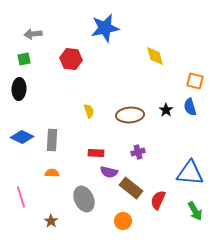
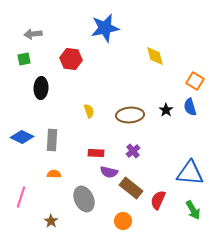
orange square: rotated 18 degrees clockwise
black ellipse: moved 22 px right, 1 px up
purple cross: moved 5 px left, 1 px up; rotated 24 degrees counterclockwise
orange semicircle: moved 2 px right, 1 px down
pink line: rotated 35 degrees clockwise
green arrow: moved 2 px left, 1 px up
